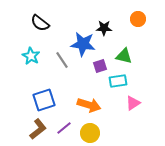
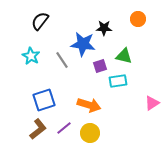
black semicircle: moved 2 px up; rotated 90 degrees clockwise
pink triangle: moved 19 px right
